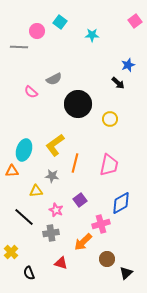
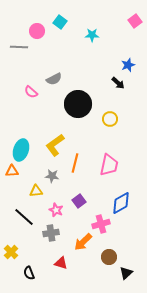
cyan ellipse: moved 3 px left
purple square: moved 1 px left, 1 px down
brown circle: moved 2 px right, 2 px up
